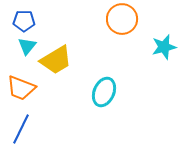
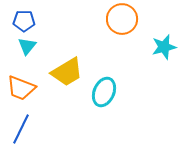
yellow trapezoid: moved 11 px right, 12 px down
